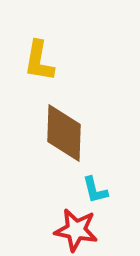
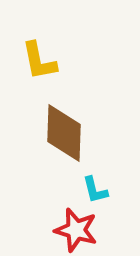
yellow L-shape: rotated 21 degrees counterclockwise
red star: rotated 6 degrees clockwise
